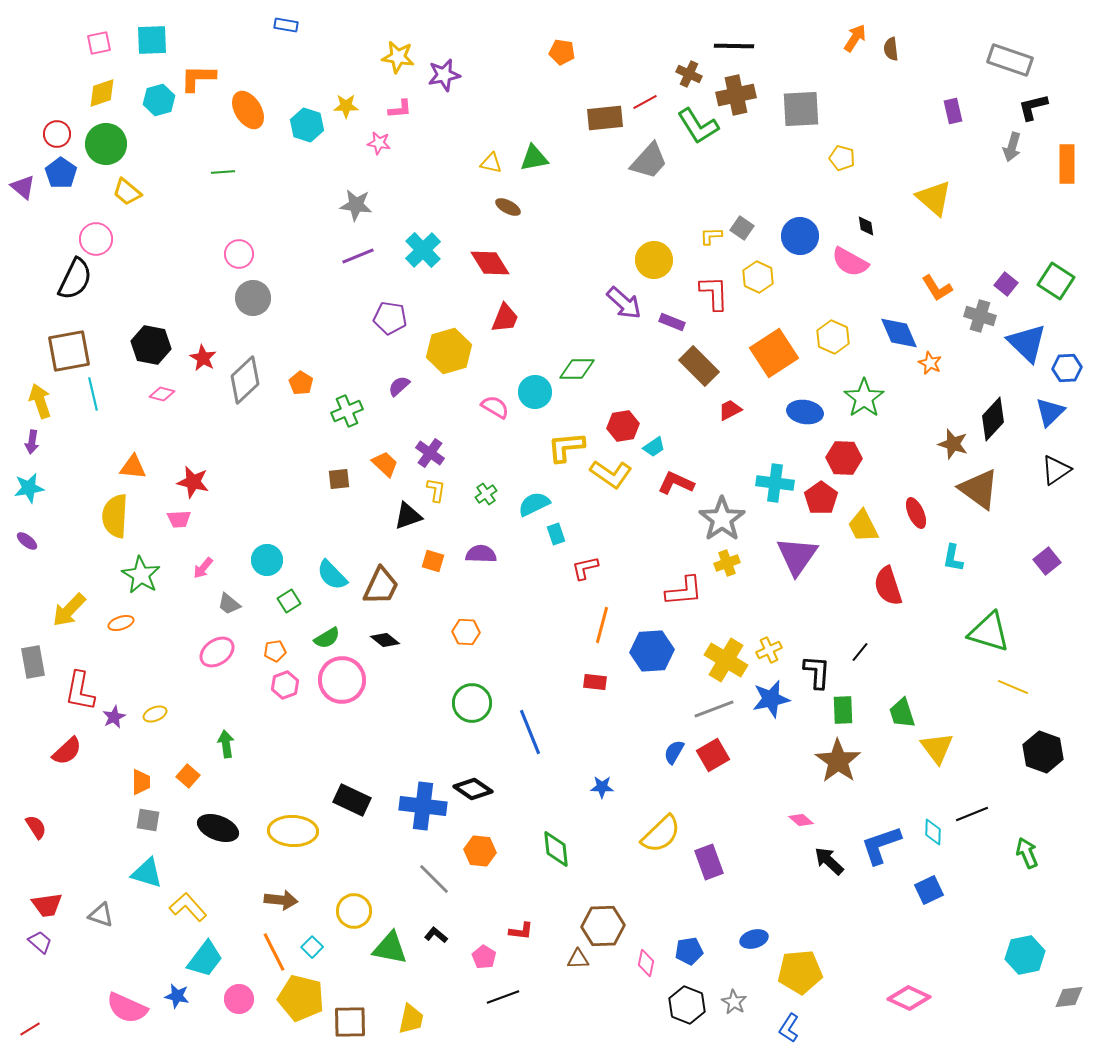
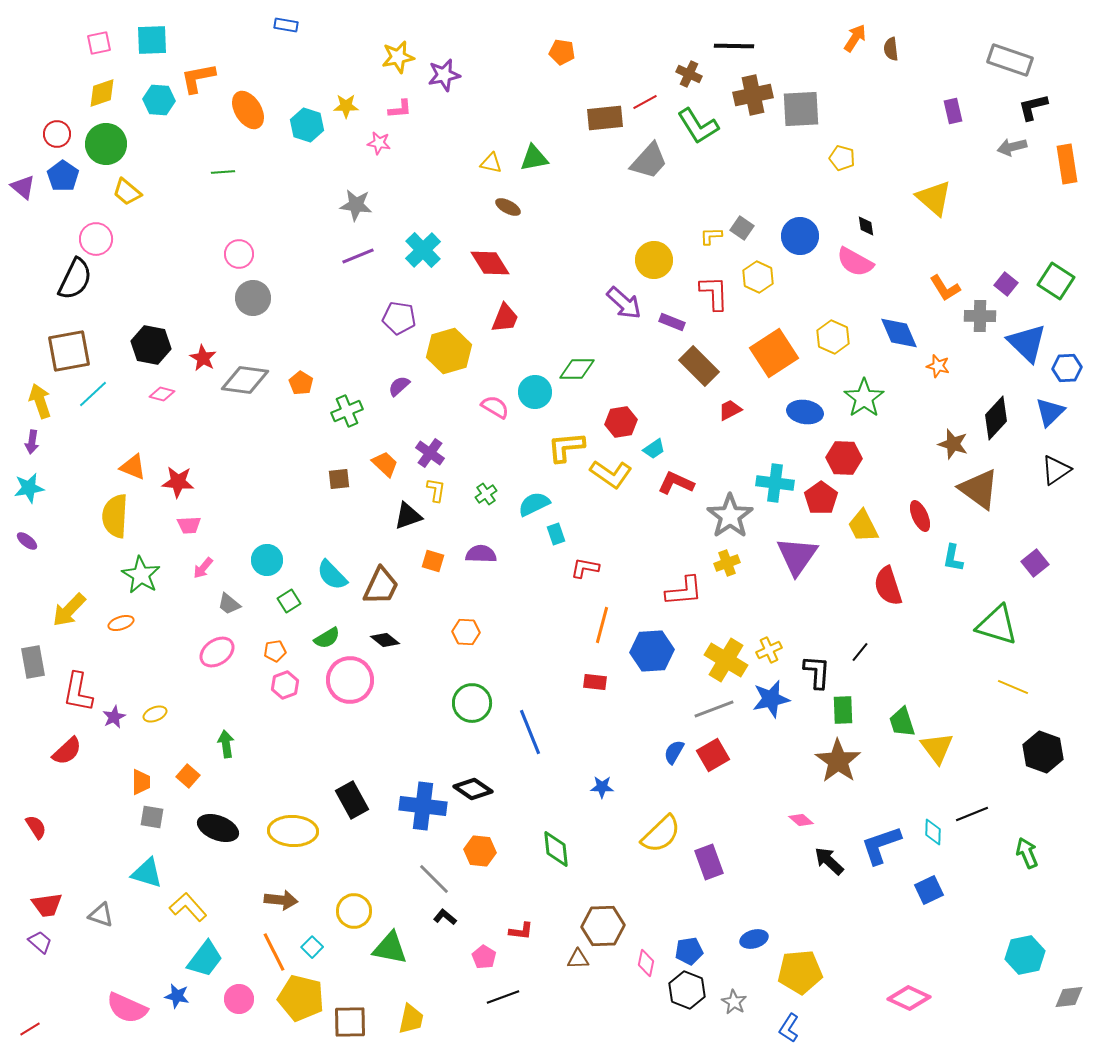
yellow star at (398, 57): rotated 20 degrees counterclockwise
orange L-shape at (198, 78): rotated 12 degrees counterclockwise
brown cross at (736, 95): moved 17 px right
cyan hexagon at (159, 100): rotated 20 degrees clockwise
gray arrow at (1012, 147): rotated 60 degrees clockwise
orange rectangle at (1067, 164): rotated 9 degrees counterclockwise
blue pentagon at (61, 173): moved 2 px right, 3 px down
pink semicircle at (850, 262): moved 5 px right
orange L-shape at (937, 288): moved 8 px right
gray cross at (980, 316): rotated 16 degrees counterclockwise
purple pentagon at (390, 318): moved 9 px right
orange star at (930, 363): moved 8 px right, 3 px down; rotated 10 degrees counterclockwise
gray diamond at (245, 380): rotated 51 degrees clockwise
cyan line at (93, 394): rotated 60 degrees clockwise
black diamond at (993, 419): moved 3 px right, 1 px up
red hexagon at (623, 426): moved 2 px left, 4 px up
cyan trapezoid at (654, 447): moved 2 px down
orange triangle at (133, 467): rotated 16 degrees clockwise
red star at (193, 482): moved 15 px left; rotated 8 degrees counterclockwise
red ellipse at (916, 513): moved 4 px right, 3 px down
pink trapezoid at (179, 519): moved 10 px right, 6 px down
gray star at (722, 519): moved 8 px right, 3 px up
purple square at (1047, 561): moved 12 px left, 2 px down
red L-shape at (585, 568): rotated 24 degrees clockwise
green triangle at (989, 632): moved 8 px right, 7 px up
pink circle at (342, 680): moved 8 px right
red L-shape at (80, 691): moved 2 px left, 1 px down
green trapezoid at (902, 713): moved 9 px down
black rectangle at (352, 800): rotated 36 degrees clockwise
gray square at (148, 820): moved 4 px right, 3 px up
black L-shape at (436, 935): moved 9 px right, 18 px up
black hexagon at (687, 1005): moved 15 px up
